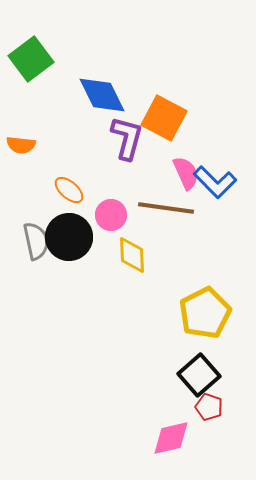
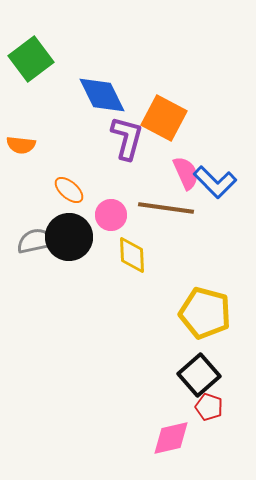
gray semicircle: rotated 90 degrees counterclockwise
yellow pentagon: rotated 30 degrees counterclockwise
